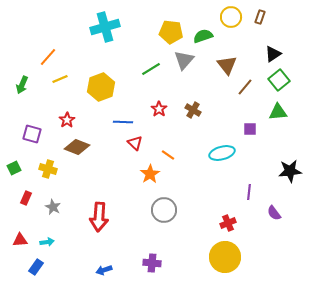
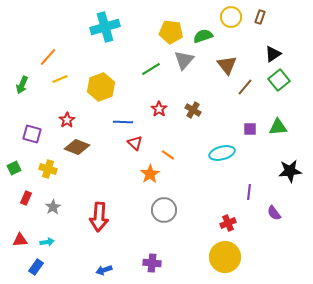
green triangle at (278, 112): moved 15 px down
gray star at (53, 207): rotated 14 degrees clockwise
